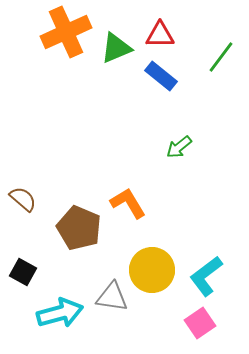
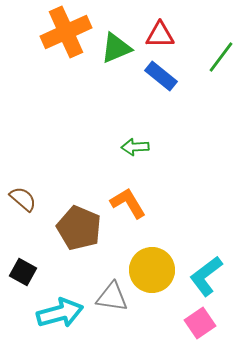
green arrow: moved 44 px left; rotated 36 degrees clockwise
